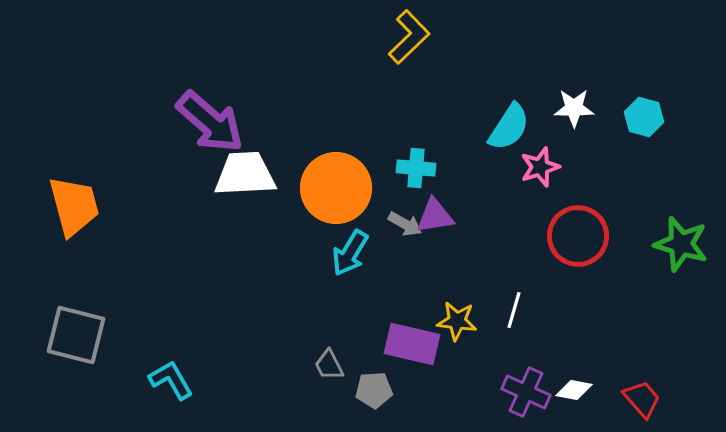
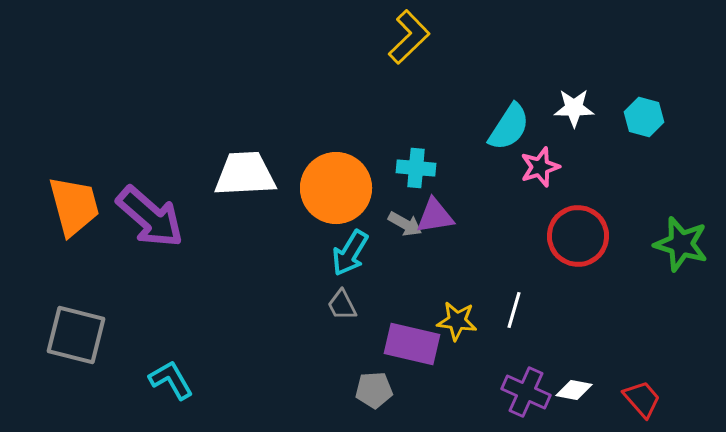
purple arrow: moved 60 px left, 95 px down
gray trapezoid: moved 13 px right, 60 px up
